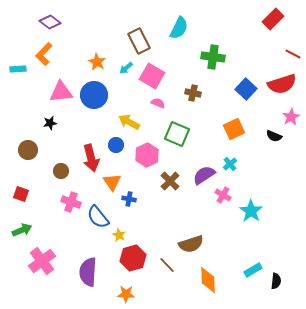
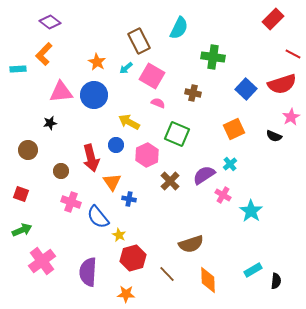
brown line at (167, 265): moved 9 px down
